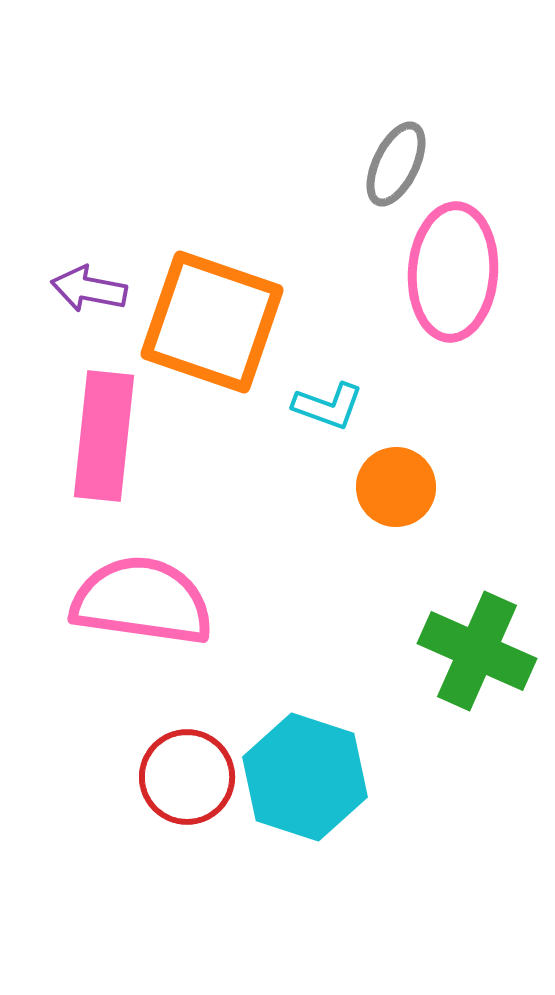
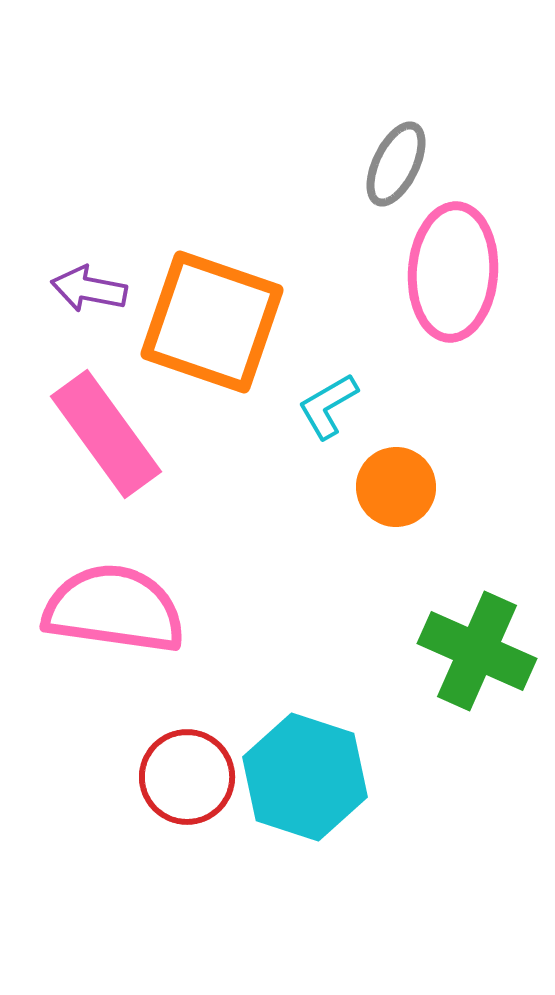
cyan L-shape: rotated 130 degrees clockwise
pink rectangle: moved 2 px right, 2 px up; rotated 42 degrees counterclockwise
pink semicircle: moved 28 px left, 8 px down
